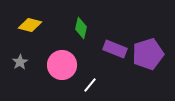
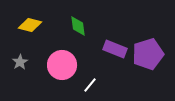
green diamond: moved 3 px left, 2 px up; rotated 20 degrees counterclockwise
